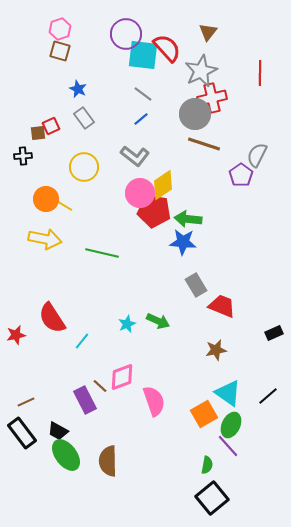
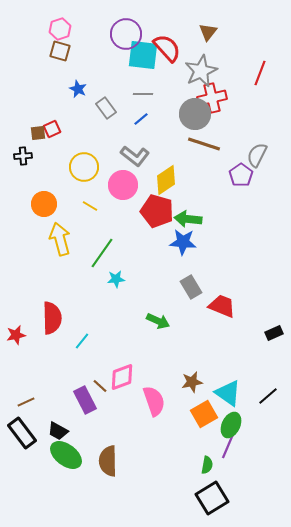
red line at (260, 73): rotated 20 degrees clockwise
gray line at (143, 94): rotated 36 degrees counterclockwise
gray rectangle at (84, 118): moved 22 px right, 10 px up
red square at (51, 126): moved 1 px right, 3 px down
yellow diamond at (163, 185): moved 3 px right, 5 px up
pink circle at (140, 193): moved 17 px left, 8 px up
orange circle at (46, 199): moved 2 px left, 5 px down
yellow line at (65, 206): moved 25 px right
red pentagon at (154, 211): moved 3 px right; rotated 8 degrees clockwise
yellow arrow at (45, 239): moved 15 px right; rotated 116 degrees counterclockwise
green line at (102, 253): rotated 68 degrees counterclockwise
gray rectangle at (196, 285): moved 5 px left, 2 px down
red semicircle at (52, 318): rotated 148 degrees counterclockwise
cyan star at (127, 324): moved 11 px left, 45 px up; rotated 18 degrees clockwise
brown star at (216, 350): moved 24 px left, 32 px down
purple line at (228, 446): rotated 65 degrees clockwise
green ellipse at (66, 455): rotated 16 degrees counterclockwise
black square at (212, 498): rotated 8 degrees clockwise
